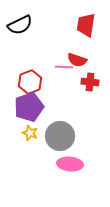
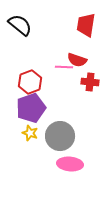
black semicircle: rotated 115 degrees counterclockwise
purple pentagon: moved 2 px right, 1 px down
